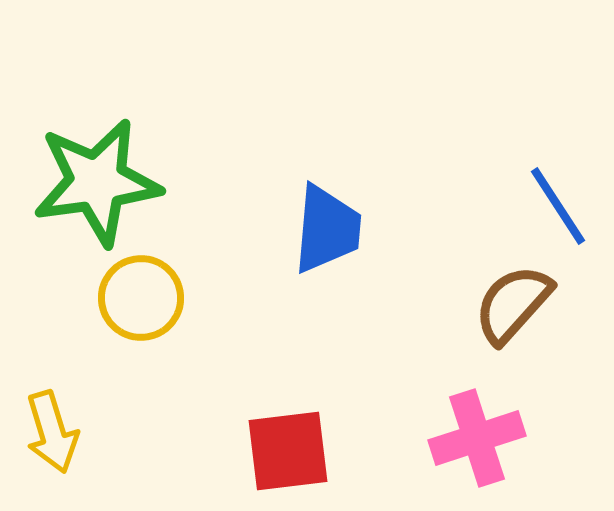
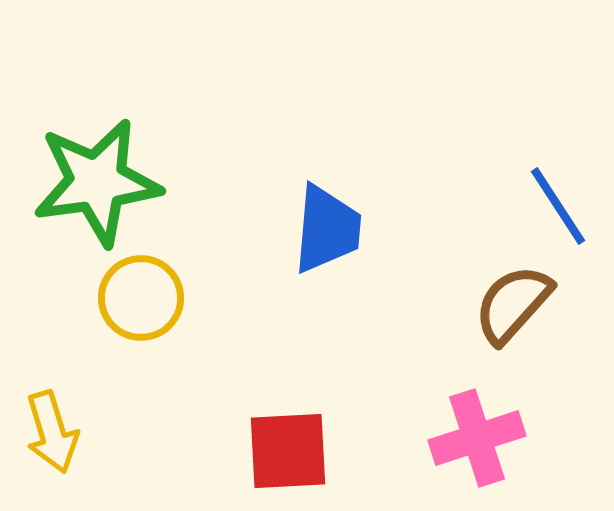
red square: rotated 4 degrees clockwise
